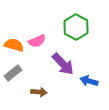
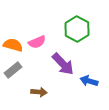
green hexagon: moved 1 px right, 2 px down
pink semicircle: moved 1 px down
orange semicircle: moved 1 px left
gray rectangle: moved 3 px up
